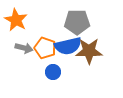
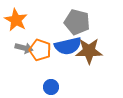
gray pentagon: rotated 15 degrees clockwise
orange pentagon: moved 5 px left, 2 px down
blue circle: moved 2 px left, 15 px down
